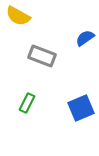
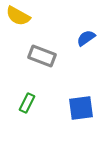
blue semicircle: moved 1 px right
blue square: rotated 16 degrees clockwise
